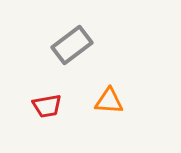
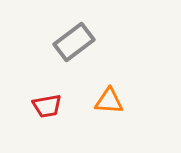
gray rectangle: moved 2 px right, 3 px up
